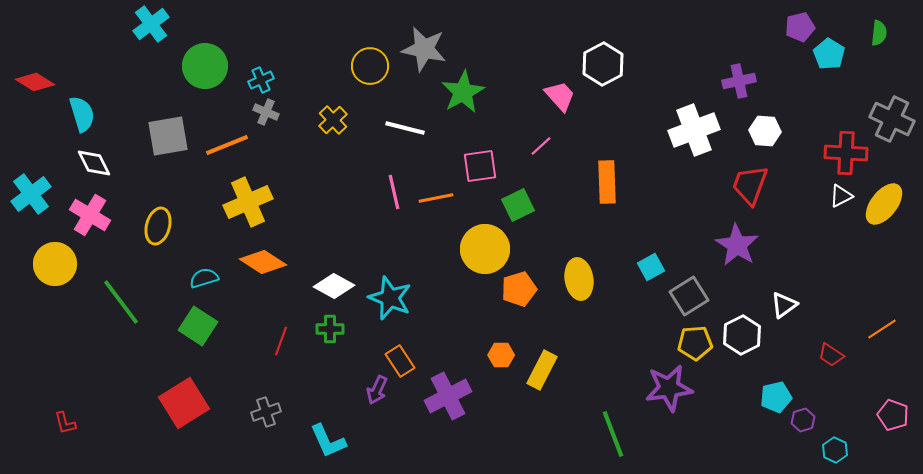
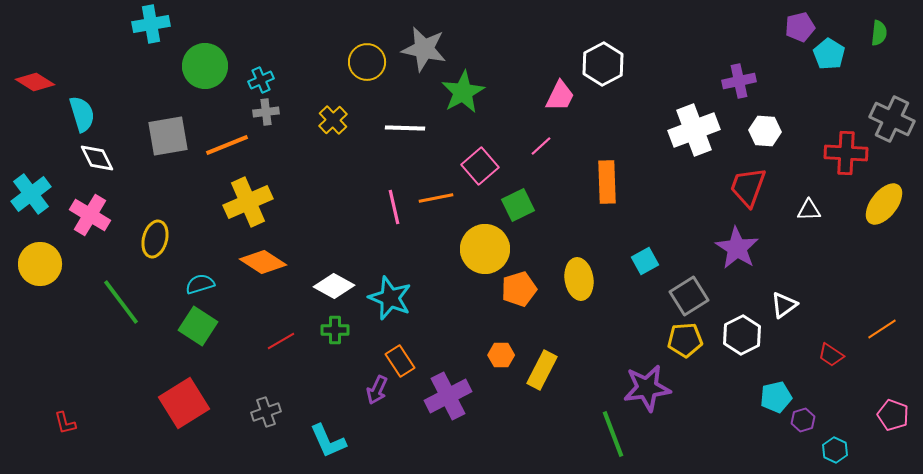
cyan cross at (151, 24): rotated 27 degrees clockwise
yellow circle at (370, 66): moved 3 px left, 4 px up
pink trapezoid at (560, 96): rotated 68 degrees clockwise
gray cross at (266, 112): rotated 30 degrees counterclockwise
white line at (405, 128): rotated 12 degrees counterclockwise
white diamond at (94, 163): moved 3 px right, 5 px up
pink square at (480, 166): rotated 33 degrees counterclockwise
red trapezoid at (750, 185): moved 2 px left, 2 px down
pink line at (394, 192): moved 15 px down
white triangle at (841, 196): moved 32 px left, 14 px down; rotated 25 degrees clockwise
yellow ellipse at (158, 226): moved 3 px left, 13 px down
purple star at (737, 245): moved 3 px down
yellow circle at (55, 264): moved 15 px left
cyan square at (651, 267): moved 6 px left, 6 px up
cyan semicircle at (204, 278): moved 4 px left, 6 px down
green cross at (330, 329): moved 5 px right, 1 px down
red line at (281, 341): rotated 40 degrees clockwise
yellow pentagon at (695, 343): moved 10 px left, 3 px up
purple star at (669, 388): moved 22 px left
